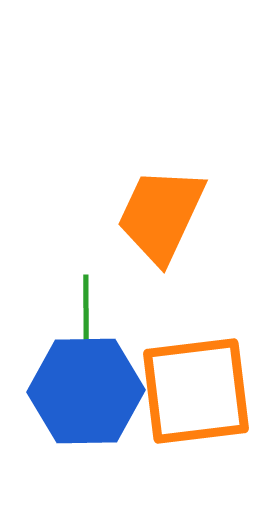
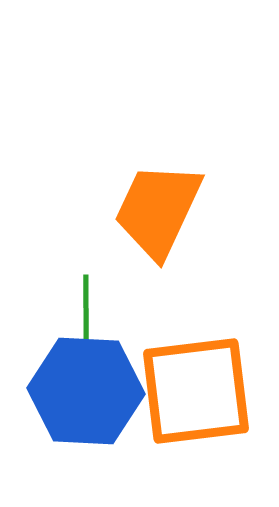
orange trapezoid: moved 3 px left, 5 px up
blue hexagon: rotated 4 degrees clockwise
